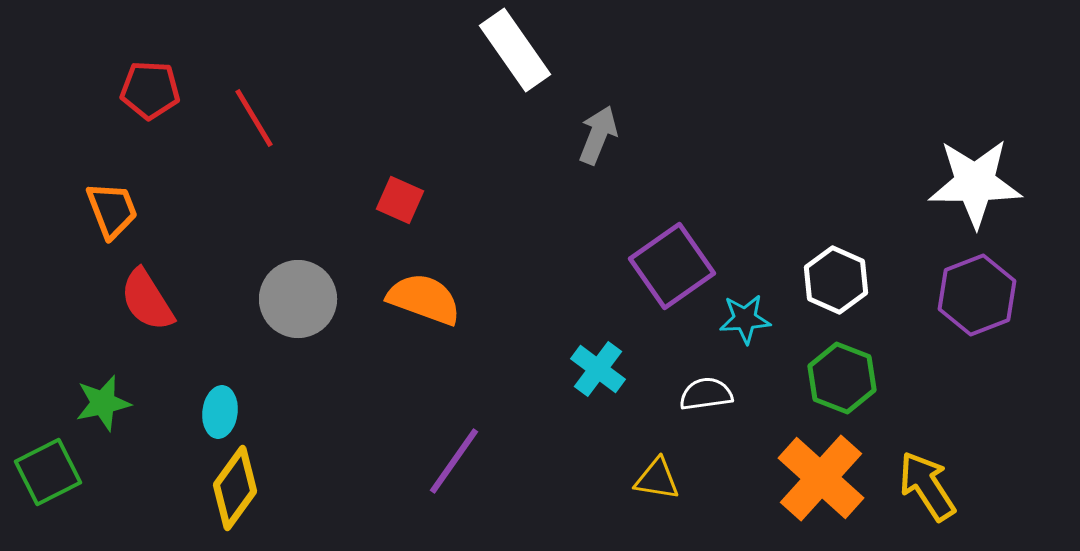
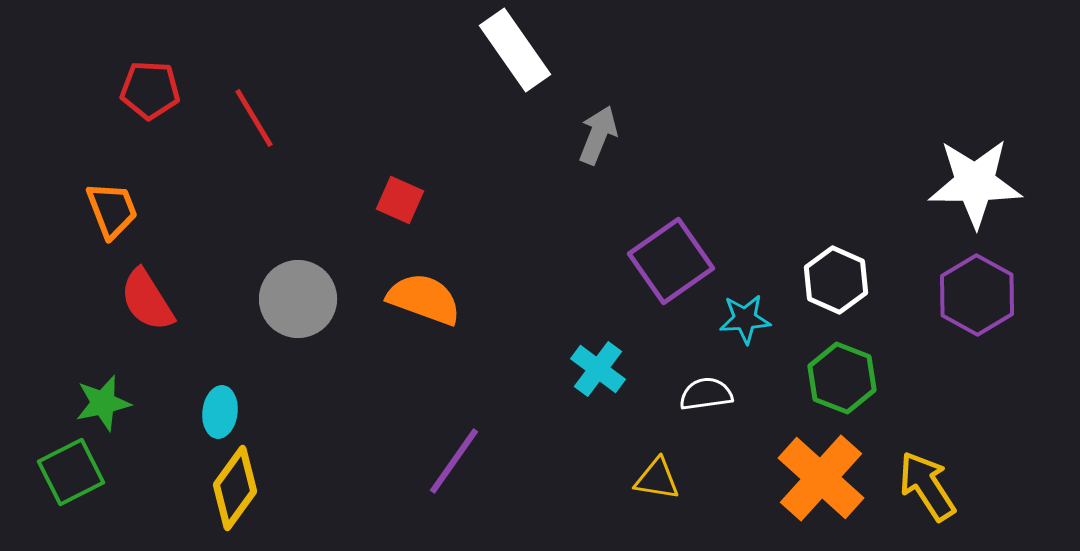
purple square: moved 1 px left, 5 px up
purple hexagon: rotated 10 degrees counterclockwise
green square: moved 23 px right
